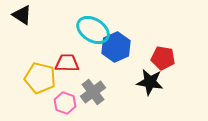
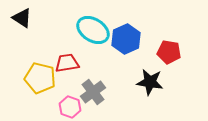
black triangle: moved 3 px down
blue hexagon: moved 10 px right, 8 px up
red pentagon: moved 6 px right, 6 px up
red trapezoid: rotated 10 degrees counterclockwise
pink hexagon: moved 5 px right, 4 px down
